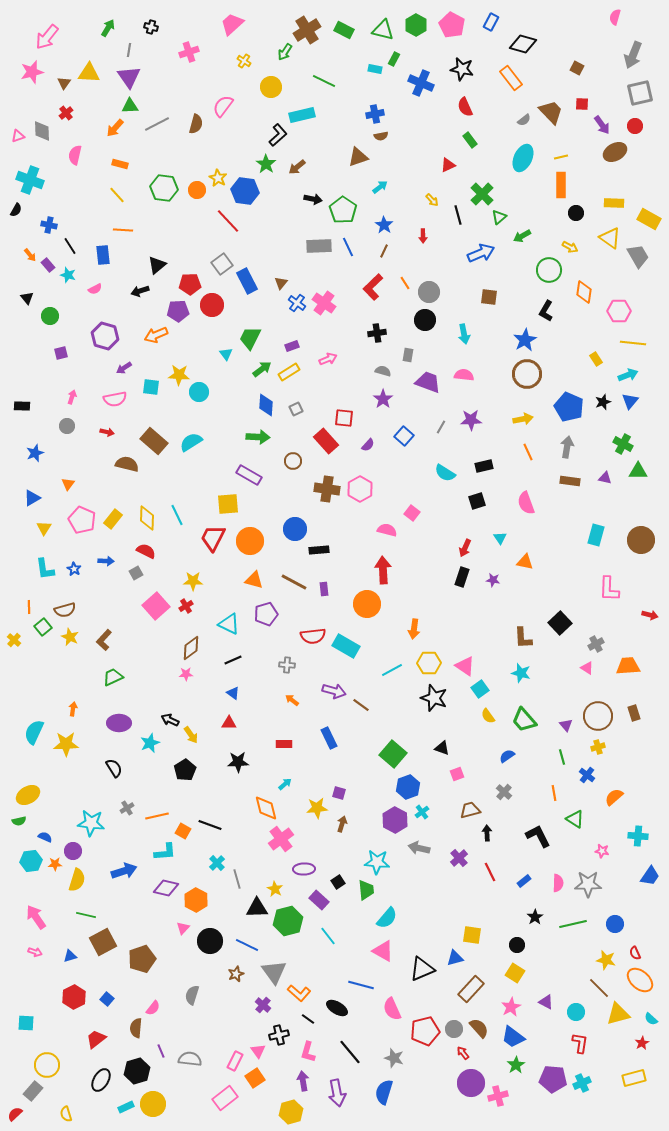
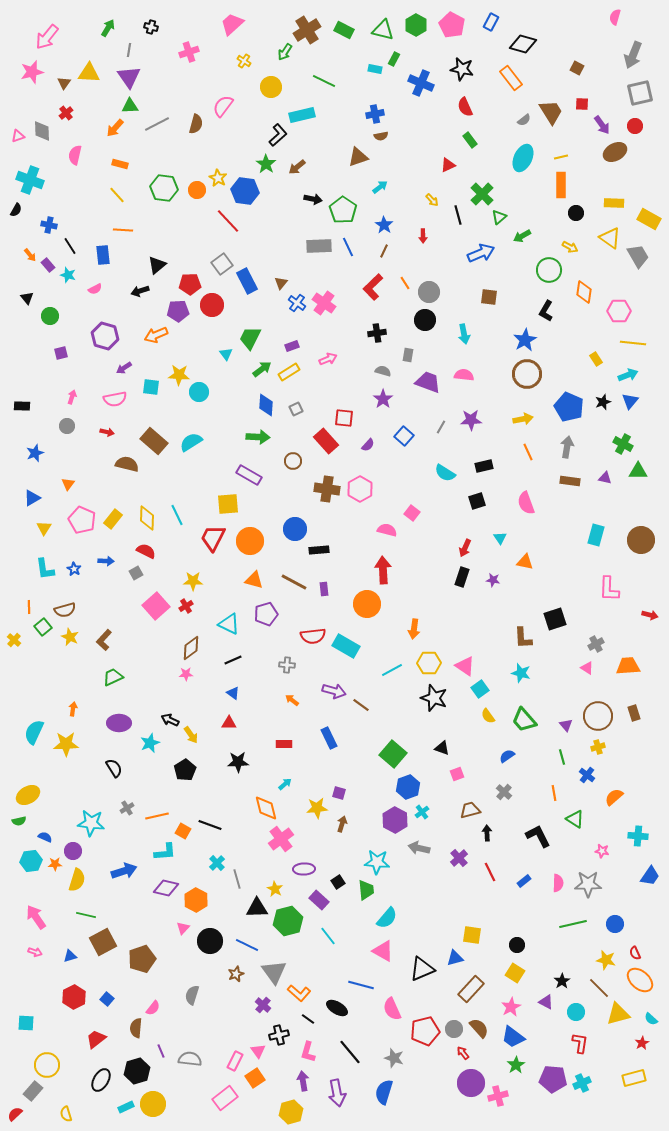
brown trapezoid at (551, 112): rotated 12 degrees clockwise
black square at (560, 623): moved 5 px left, 4 px up; rotated 25 degrees clockwise
black star at (535, 917): moved 27 px right, 64 px down
